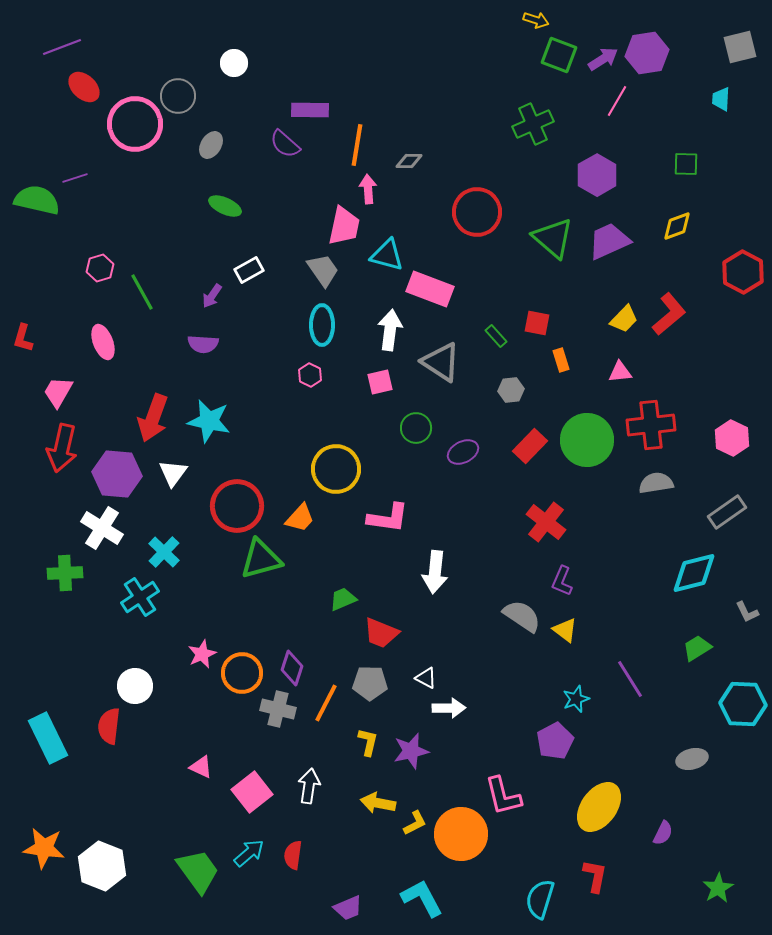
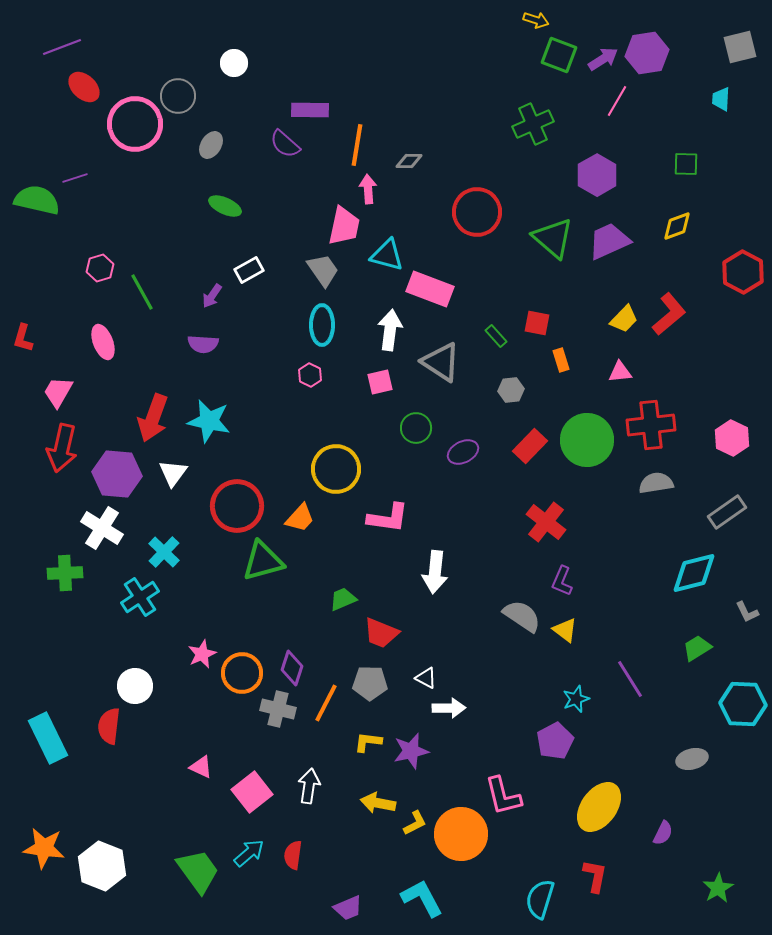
green triangle at (261, 559): moved 2 px right, 2 px down
yellow L-shape at (368, 742): rotated 96 degrees counterclockwise
